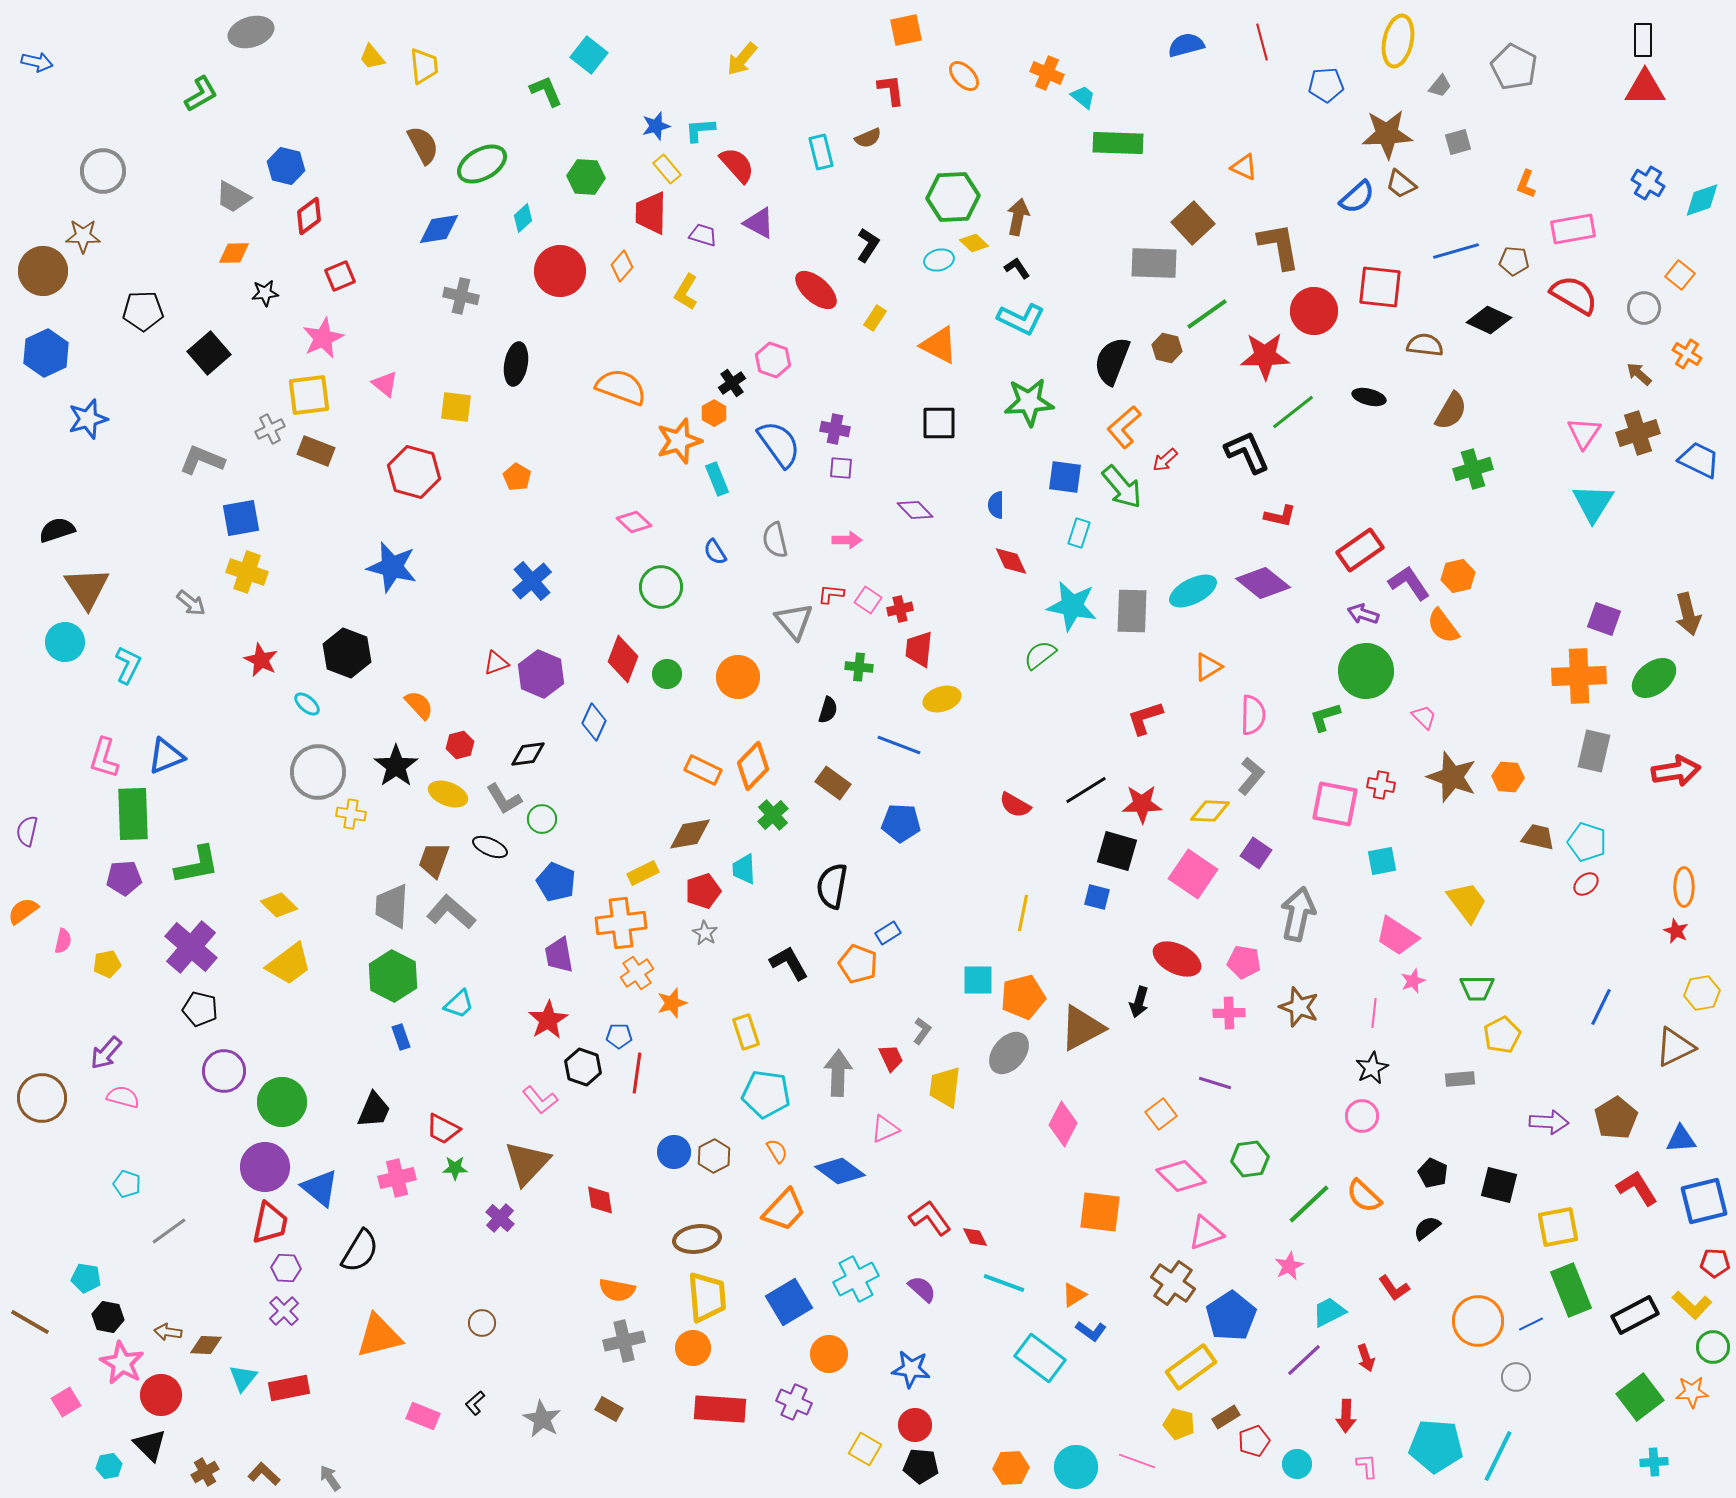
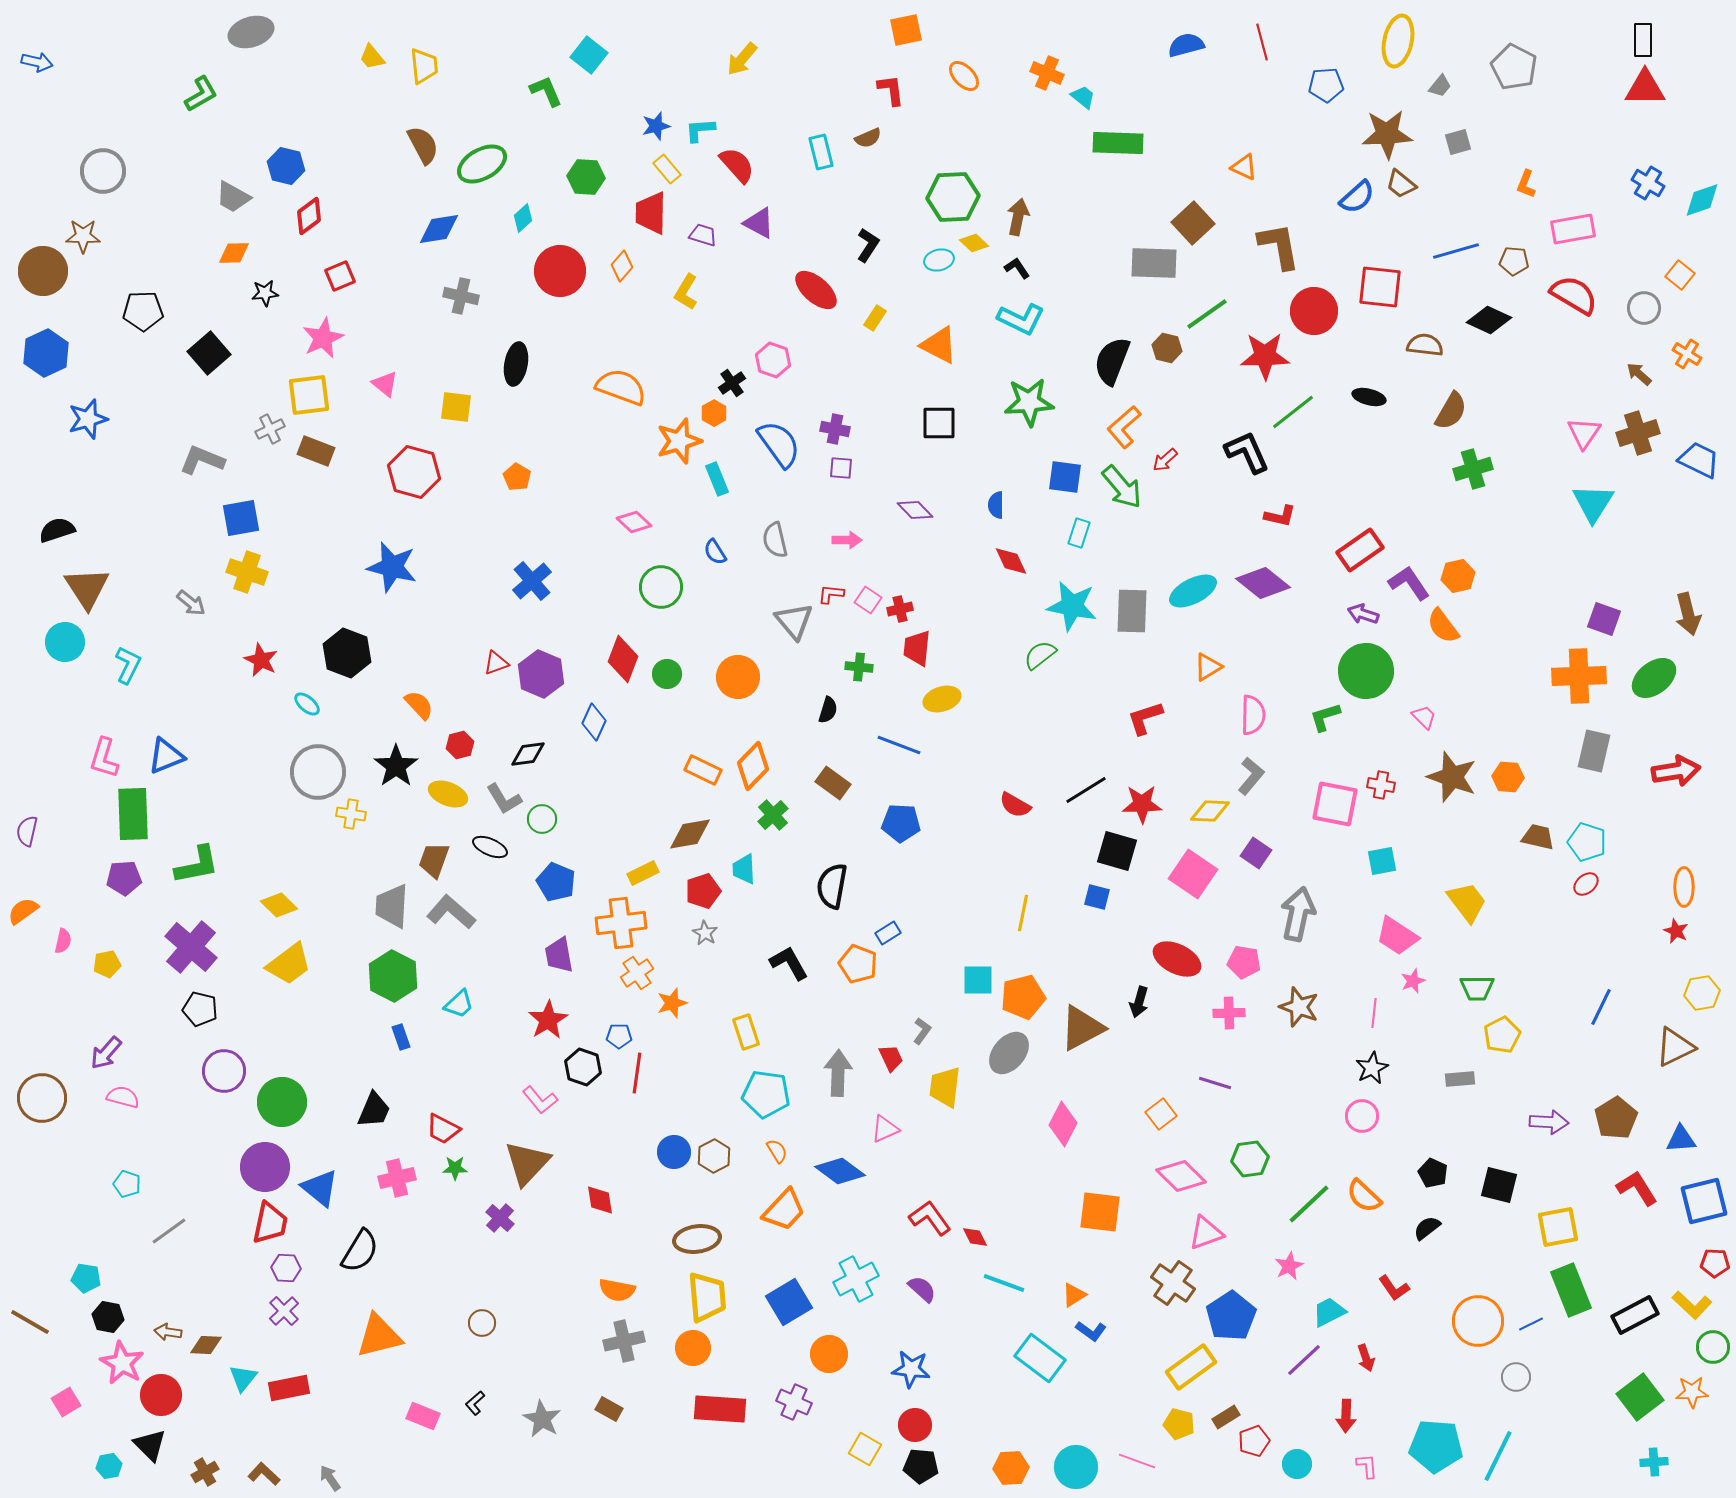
red trapezoid at (919, 649): moved 2 px left, 1 px up
